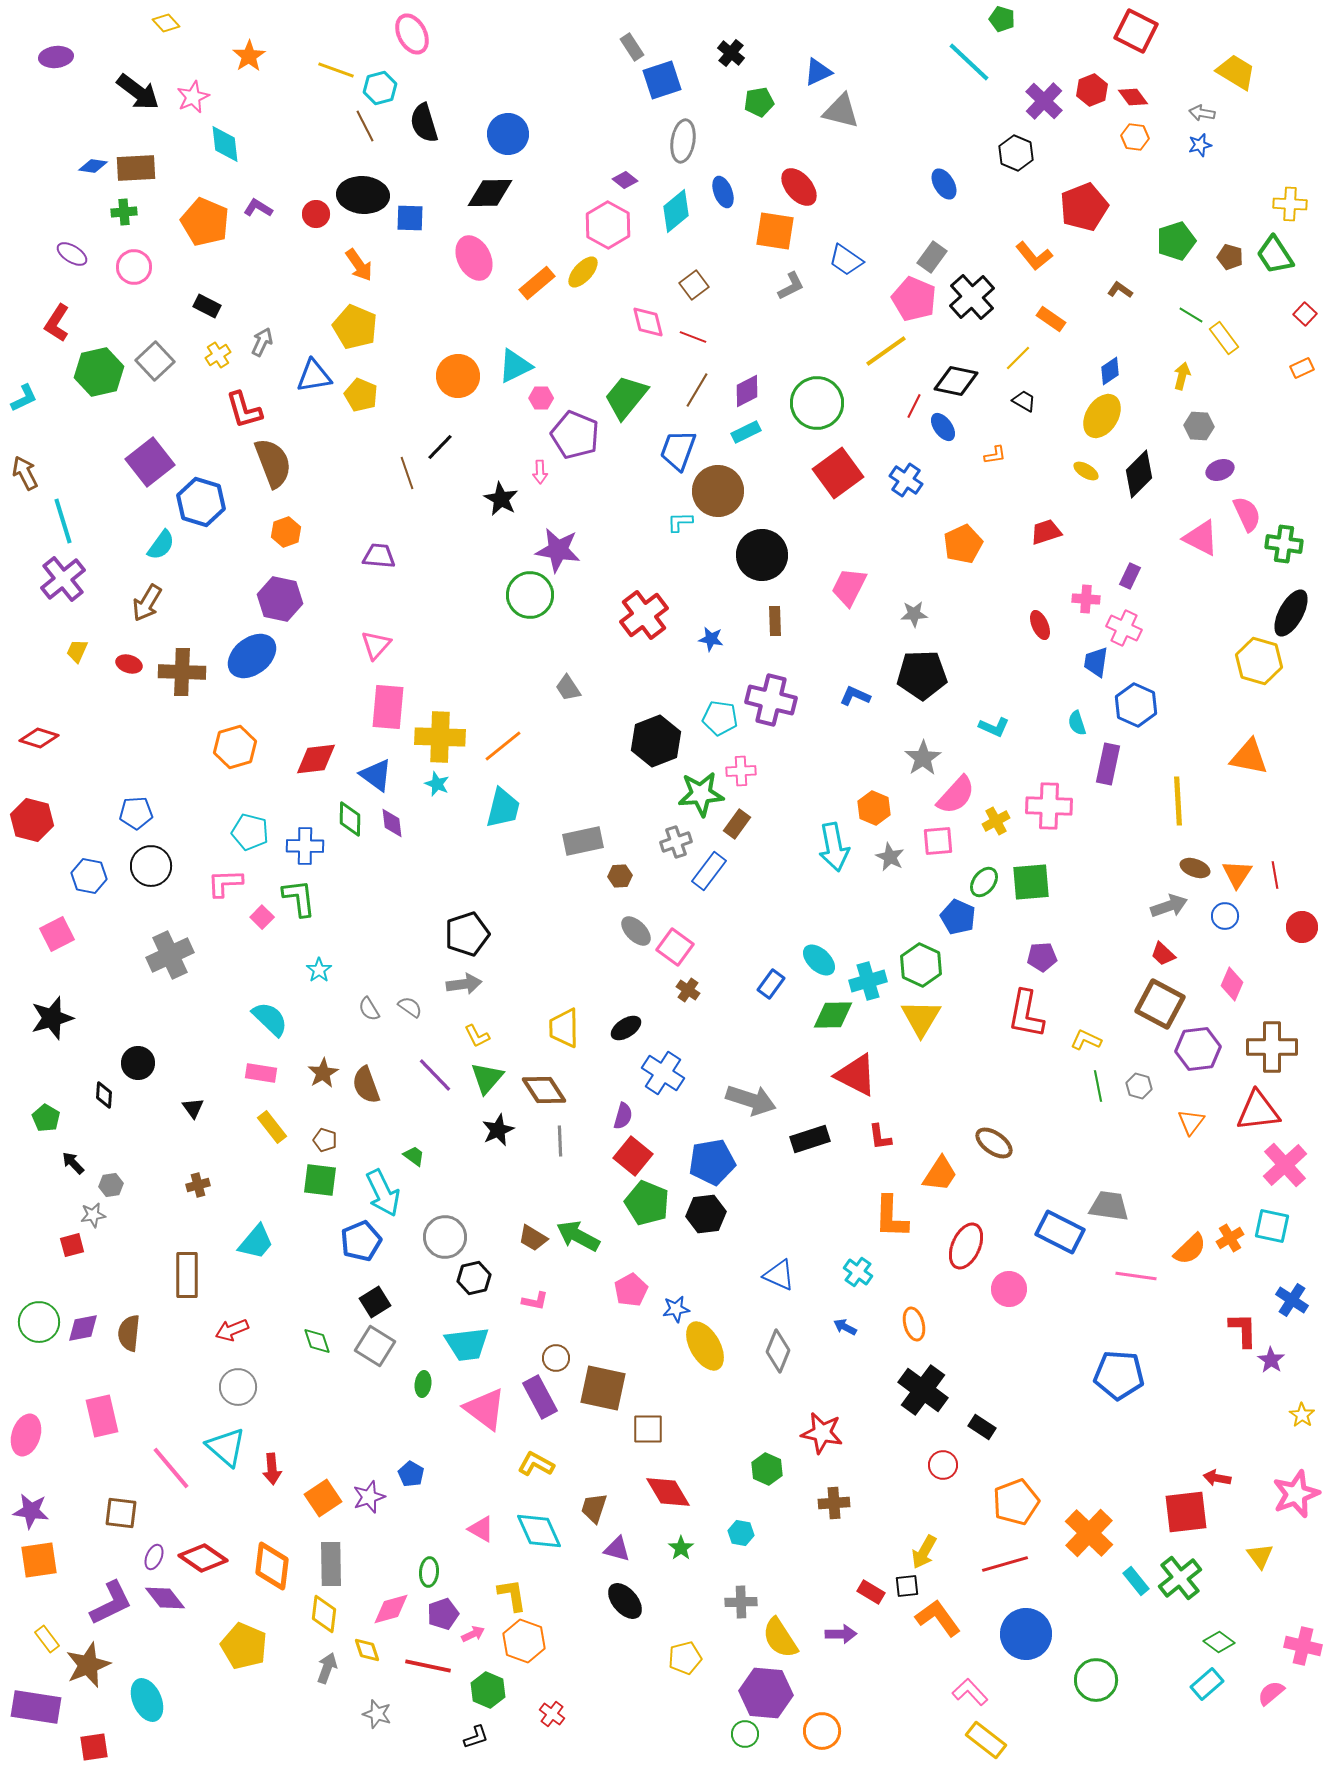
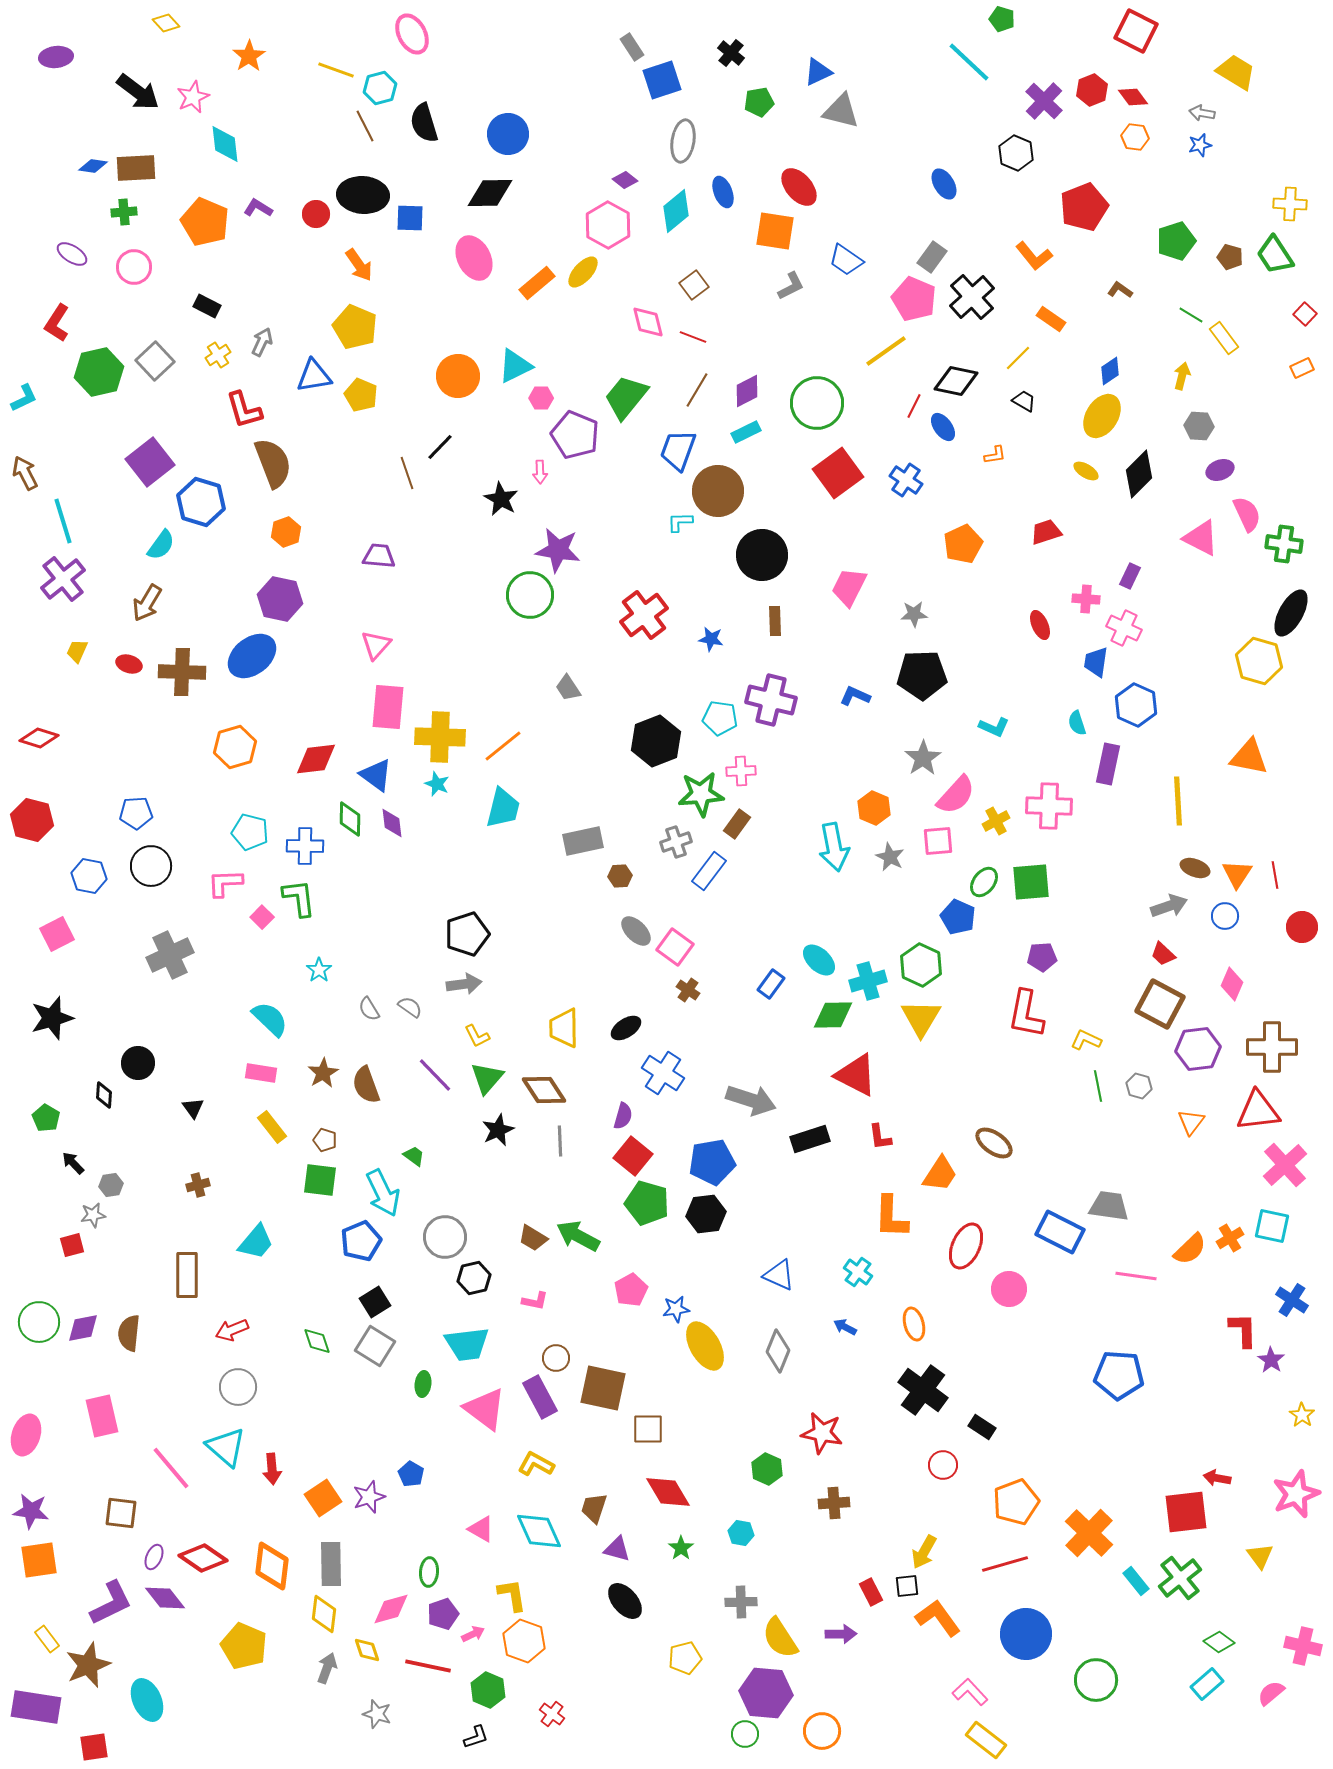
green pentagon at (647, 1203): rotated 6 degrees counterclockwise
red rectangle at (871, 1592): rotated 32 degrees clockwise
